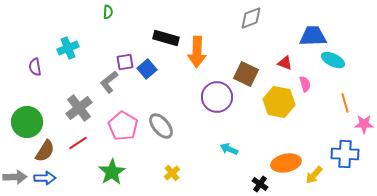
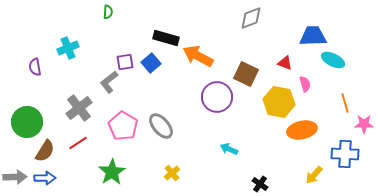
orange arrow: moved 1 px right, 4 px down; rotated 116 degrees clockwise
blue square: moved 4 px right, 6 px up
orange ellipse: moved 16 px right, 33 px up
